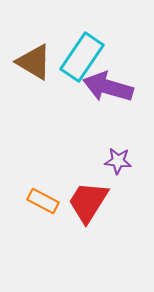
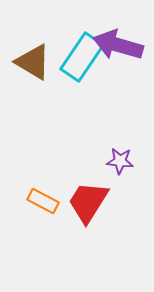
brown triangle: moved 1 px left
purple arrow: moved 10 px right, 42 px up
purple star: moved 2 px right
